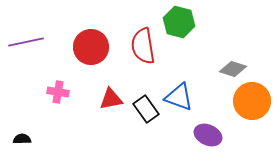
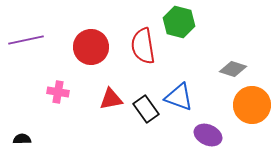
purple line: moved 2 px up
orange circle: moved 4 px down
